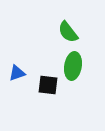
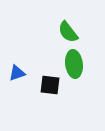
green ellipse: moved 1 px right, 2 px up; rotated 16 degrees counterclockwise
black square: moved 2 px right
